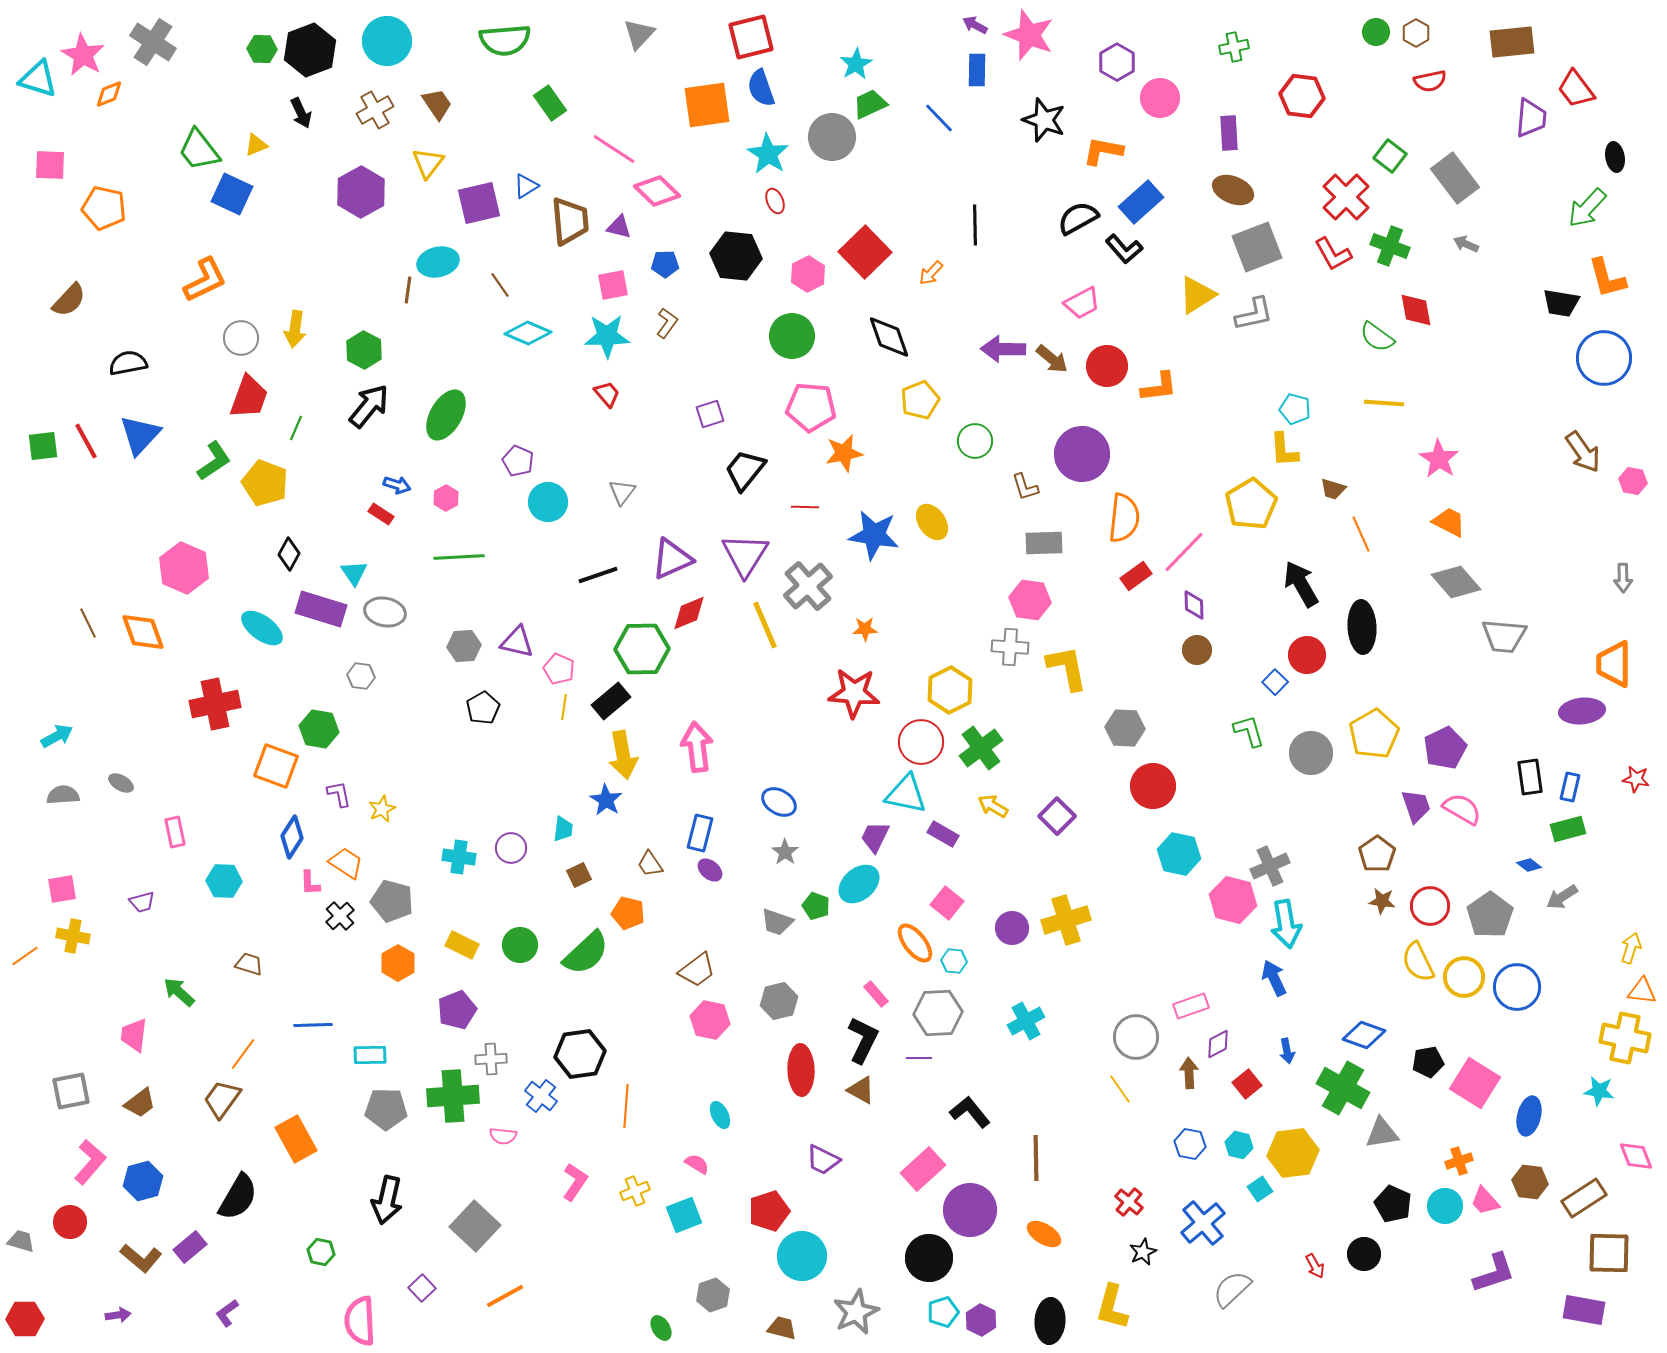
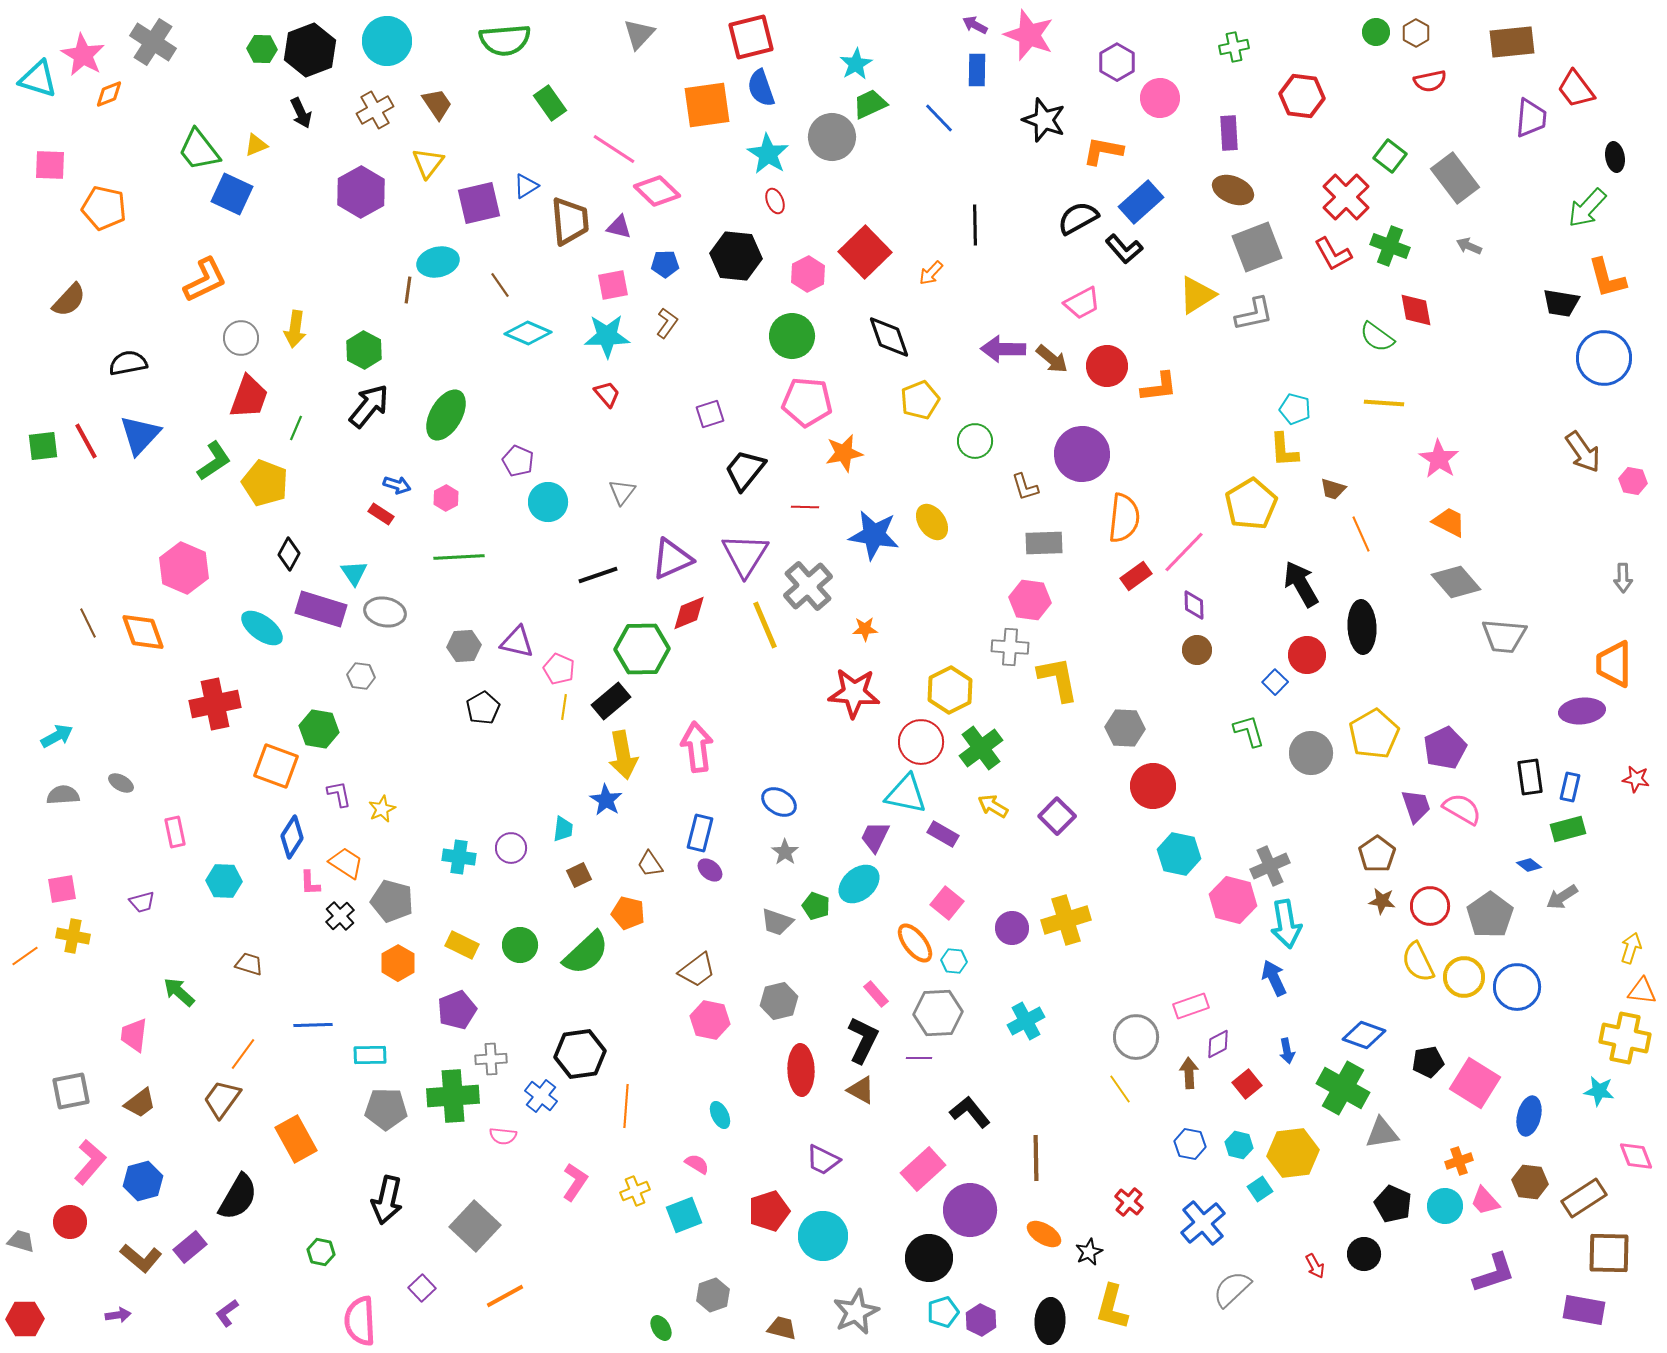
gray arrow at (1466, 244): moved 3 px right, 2 px down
pink pentagon at (811, 407): moved 4 px left, 5 px up
yellow L-shape at (1067, 668): moved 9 px left, 11 px down
black star at (1143, 1252): moved 54 px left
cyan circle at (802, 1256): moved 21 px right, 20 px up
